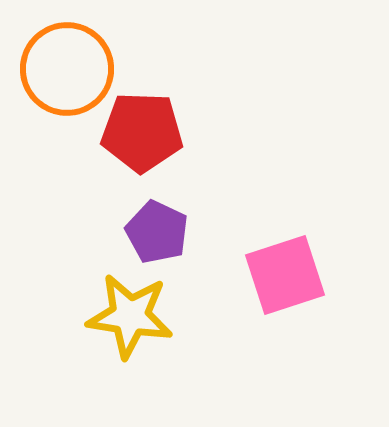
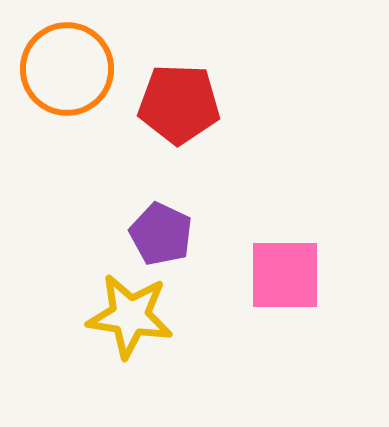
red pentagon: moved 37 px right, 28 px up
purple pentagon: moved 4 px right, 2 px down
pink square: rotated 18 degrees clockwise
